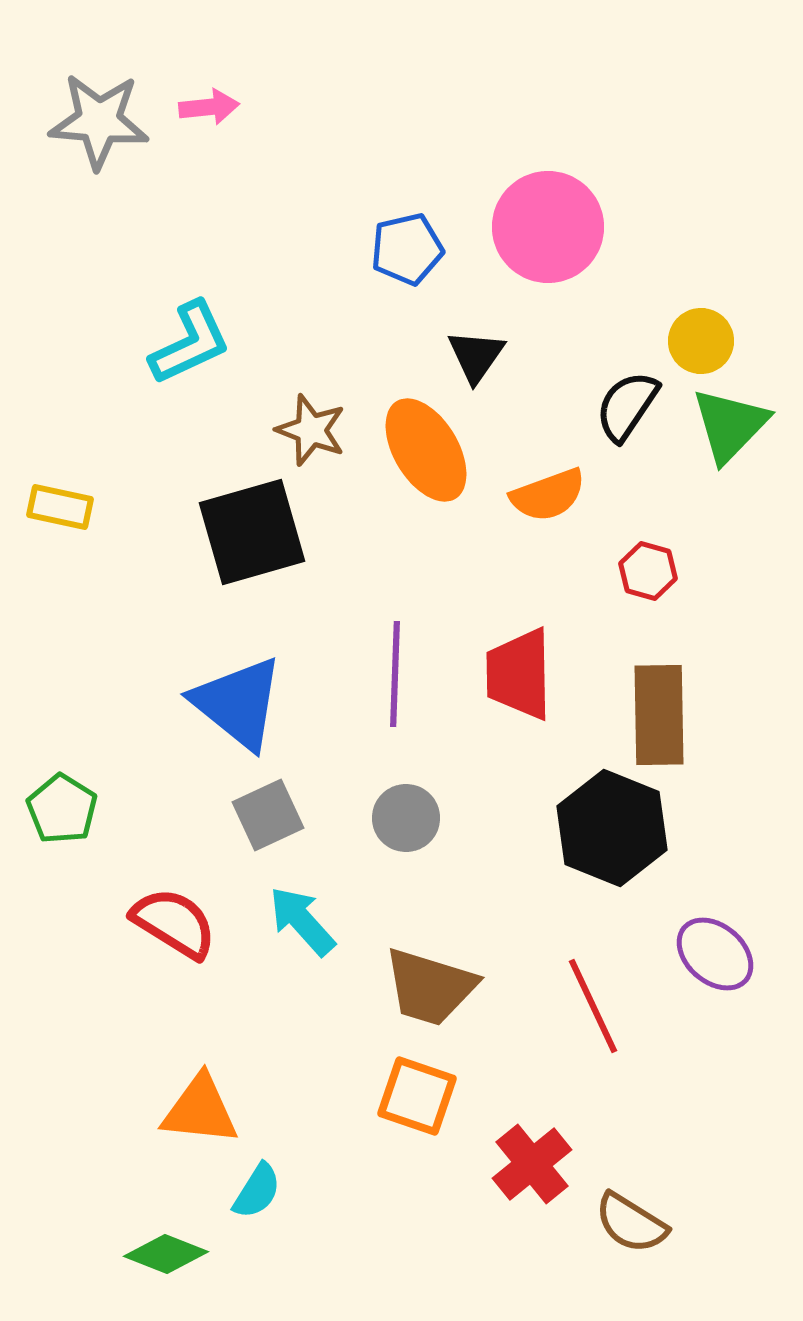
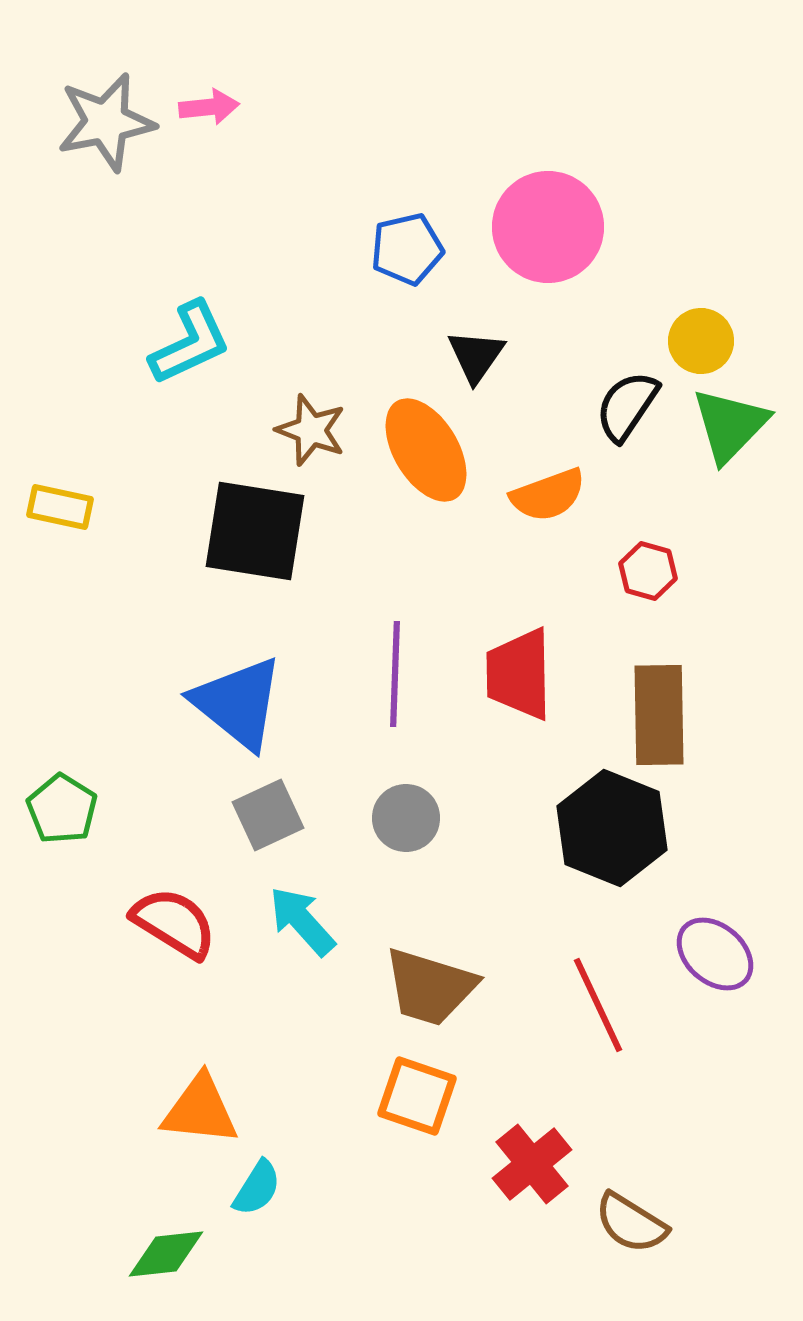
gray star: moved 7 px right, 1 px down; rotated 16 degrees counterclockwise
black square: moved 3 px right, 1 px up; rotated 25 degrees clockwise
red line: moved 5 px right, 1 px up
cyan semicircle: moved 3 px up
green diamond: rotated 28 degrees counterclockwise
